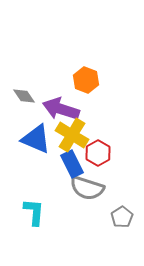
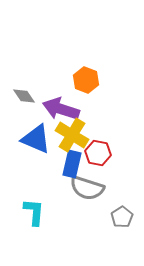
red hexagon: rotated 20 degrees counterclockwise
blue rectangle: rotated 40 degrees clockwise
